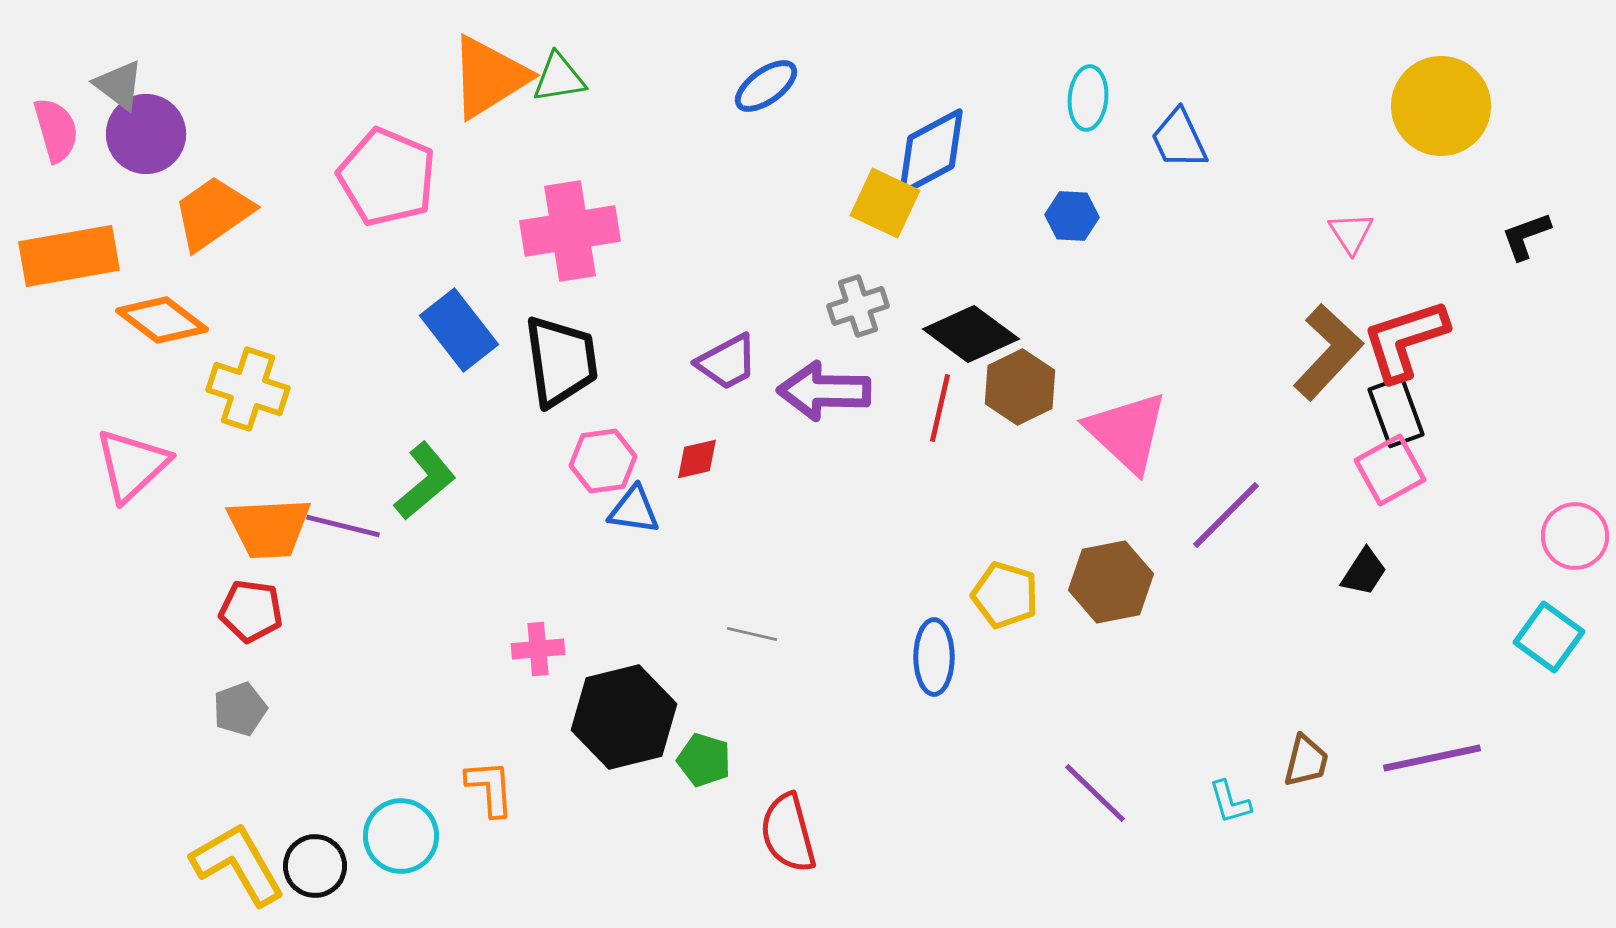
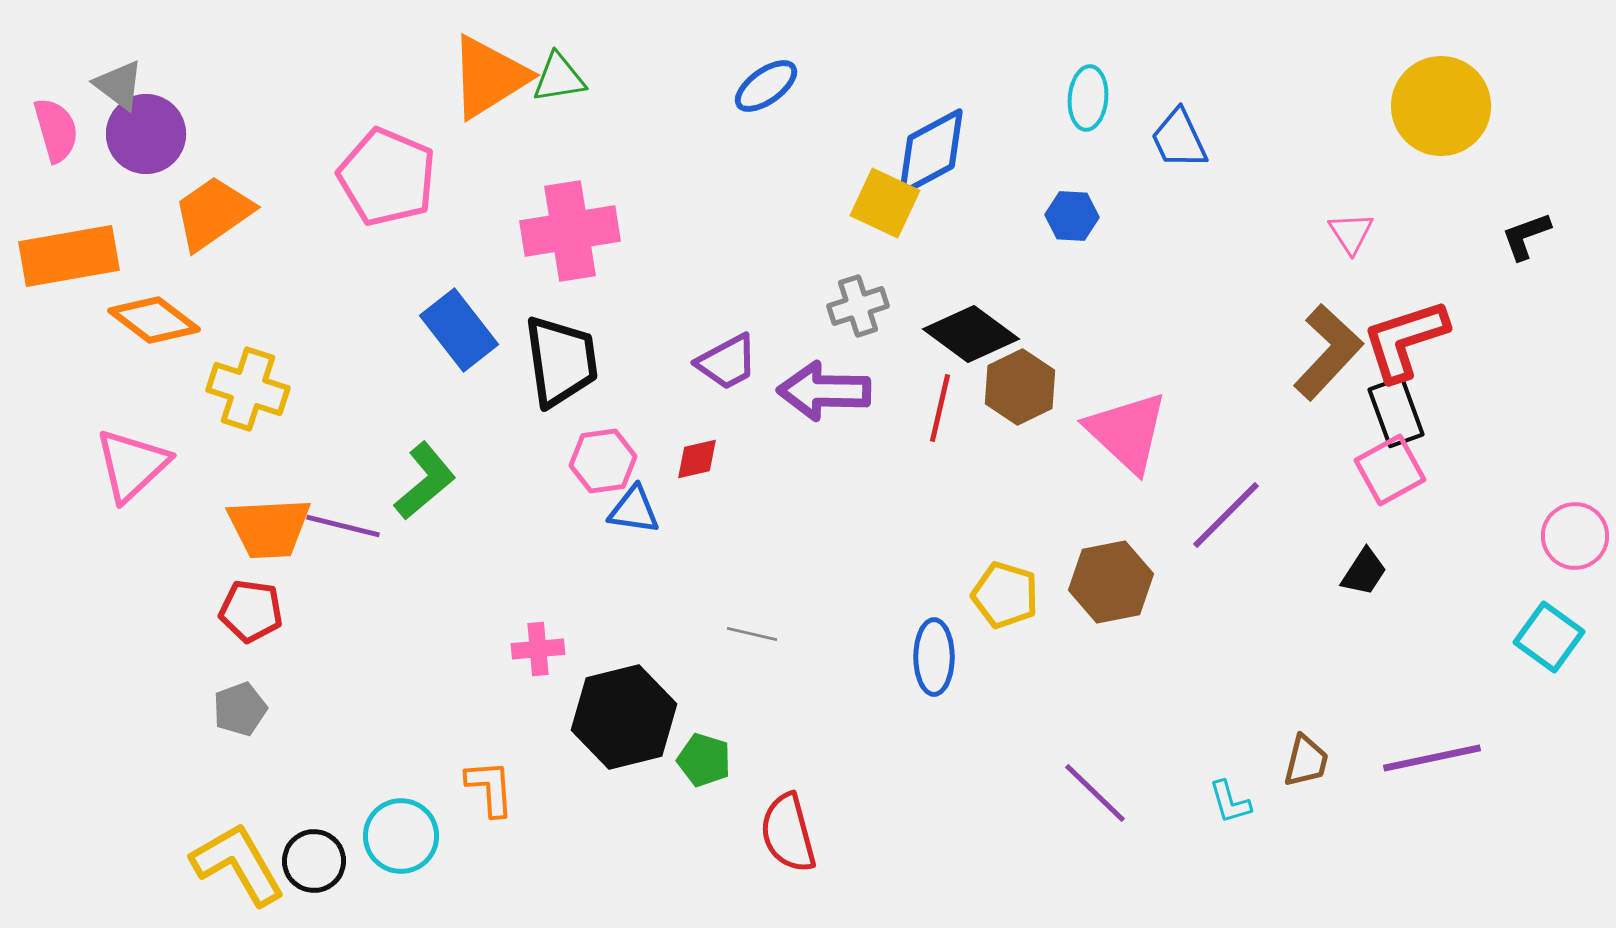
orange diamond at (162, 320): moved 8 px left
black circle at (315, 866): moved 1 px left, 5 px up
